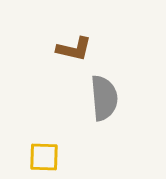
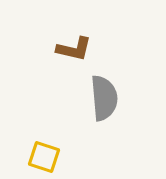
yellow square: rotated 16 degrees clockwise
